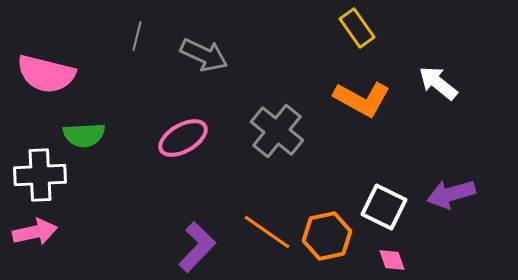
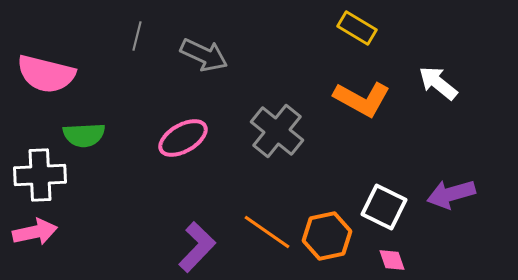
yellow rectangle: rotated 24 degrees counterclockwise
